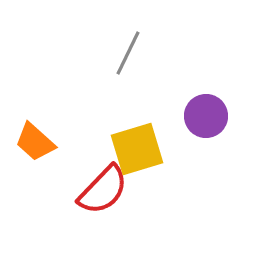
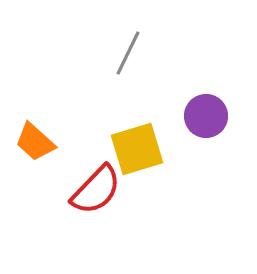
red semicircle: moved 7 px left
